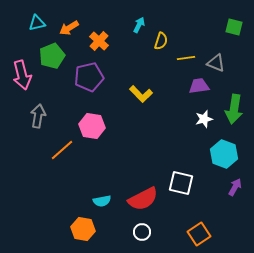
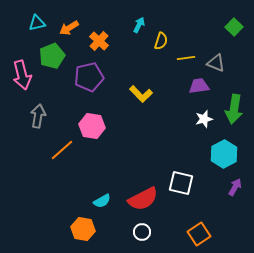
green square: rotated 30 degrees clockwise
cyan hexagon: rotated 12 degrees clockwise
cyan semicircle: rotated 18 degrees counterclockwise
